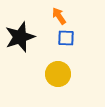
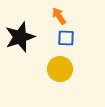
yellow circle: moved 2 px right, 5 px up
